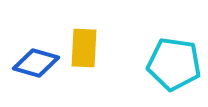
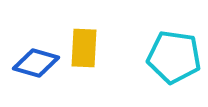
cyan pentagon: moved 7 px up
